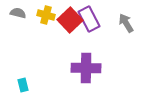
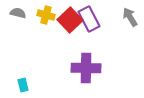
gray arrow: moved 4 px right, 6 px up
